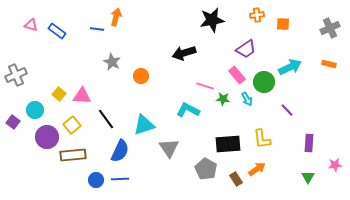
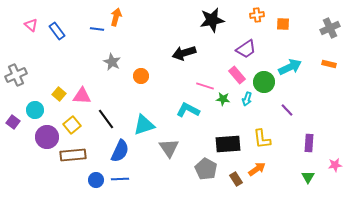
pink triangle at (31, 25): rotated 24 degrees clockwise
blue rectangle at (57, 31): rotated 18 degrees clockwise
cyan arrow at (247, 99): rotated 48 degrees clockwise
